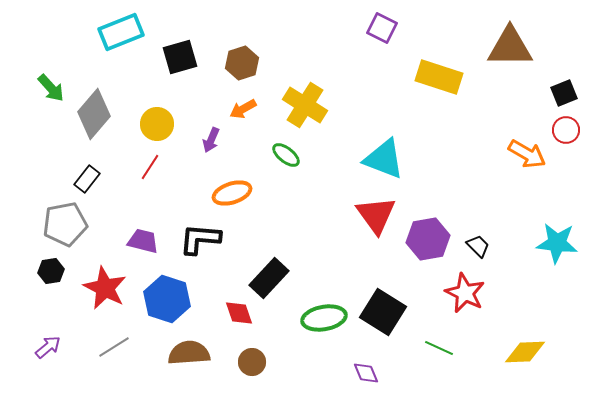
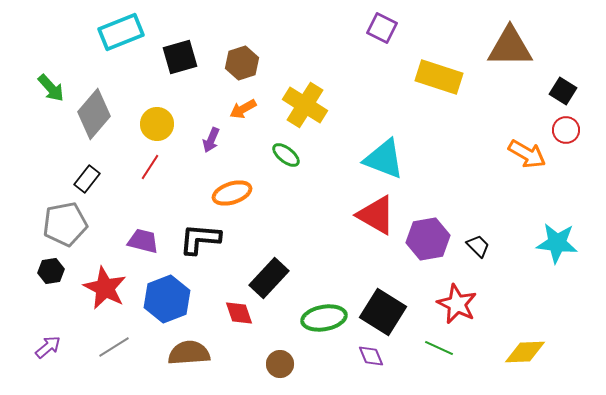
black square at (564, 93): moved 1 px left, 2 px up; rotated 36 degrees counterclockwise
red triangle at (376, 215): rotated 24 degrees counterclockwise
red star at (465, 293): moved 8 px left, 11 px down
blue hexagon at (167, 299): rotated 21 degrees clockwise
brown circle at (252, 362): moved 28 px right, 2 px down
purple diamond at (366, 373): moved 5 px right, 17 px up
